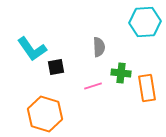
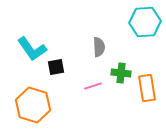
orange hexagon: moved 12 px left, 9 px up
